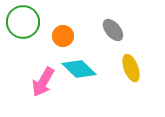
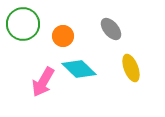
green circle: moved 2 px down
gray ellipse: moved 2 px left, 1 px up
